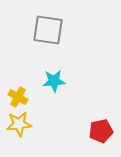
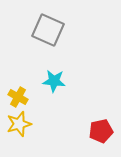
gray square: rotated 16 degrees clockwise
cyan star: rotated 10 degrees clockwise
yellow star: rotated 10 degrees counterclockwise
